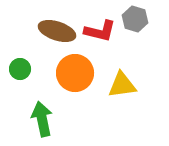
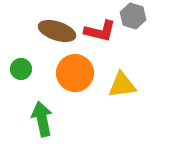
gray hexagon: moved 2 px left, 3 px up
green circle: moved 1 px right
